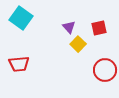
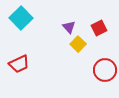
cyan square: rotated 10 degrees clockwise
red square: rotated 14 degrees counterclockwise
red trapezoid: rotated 20 degrees counterclockwise
